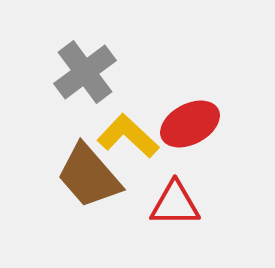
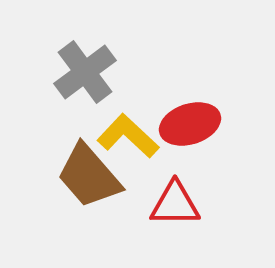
red ellipse: rotated 10 degrees clockwise
